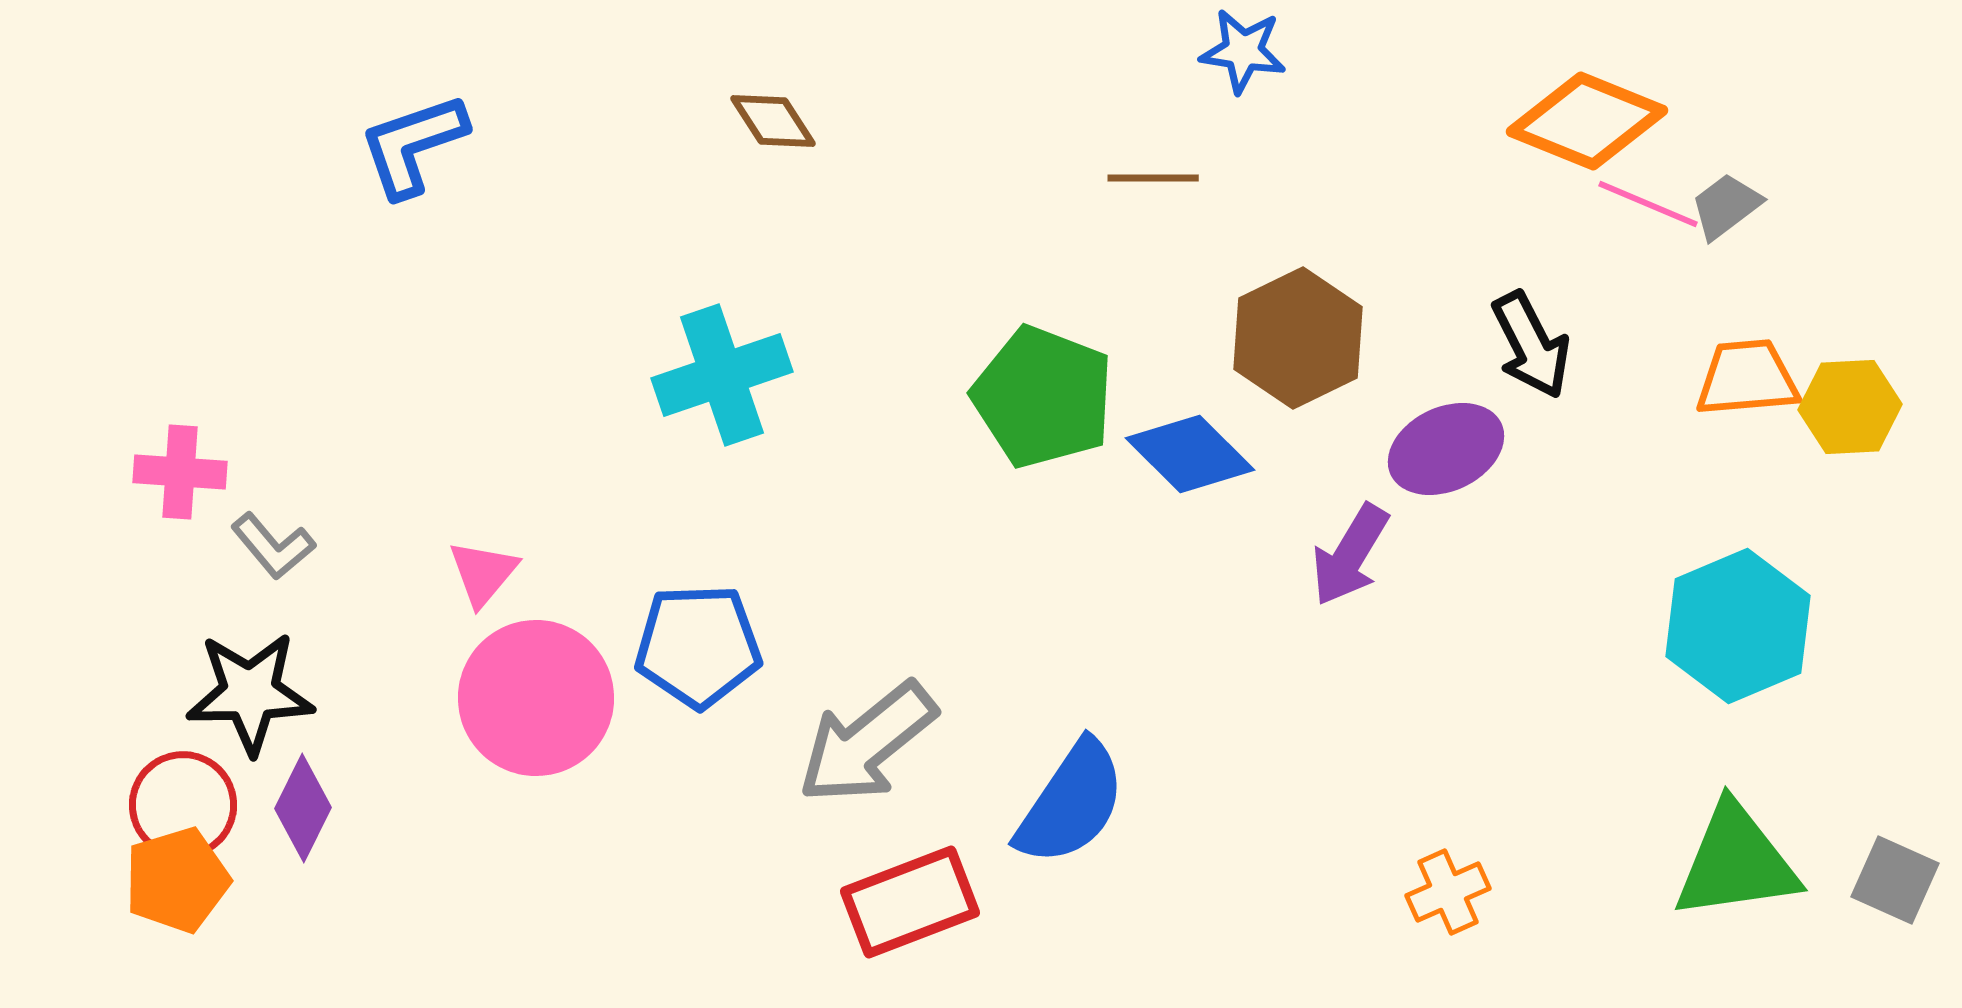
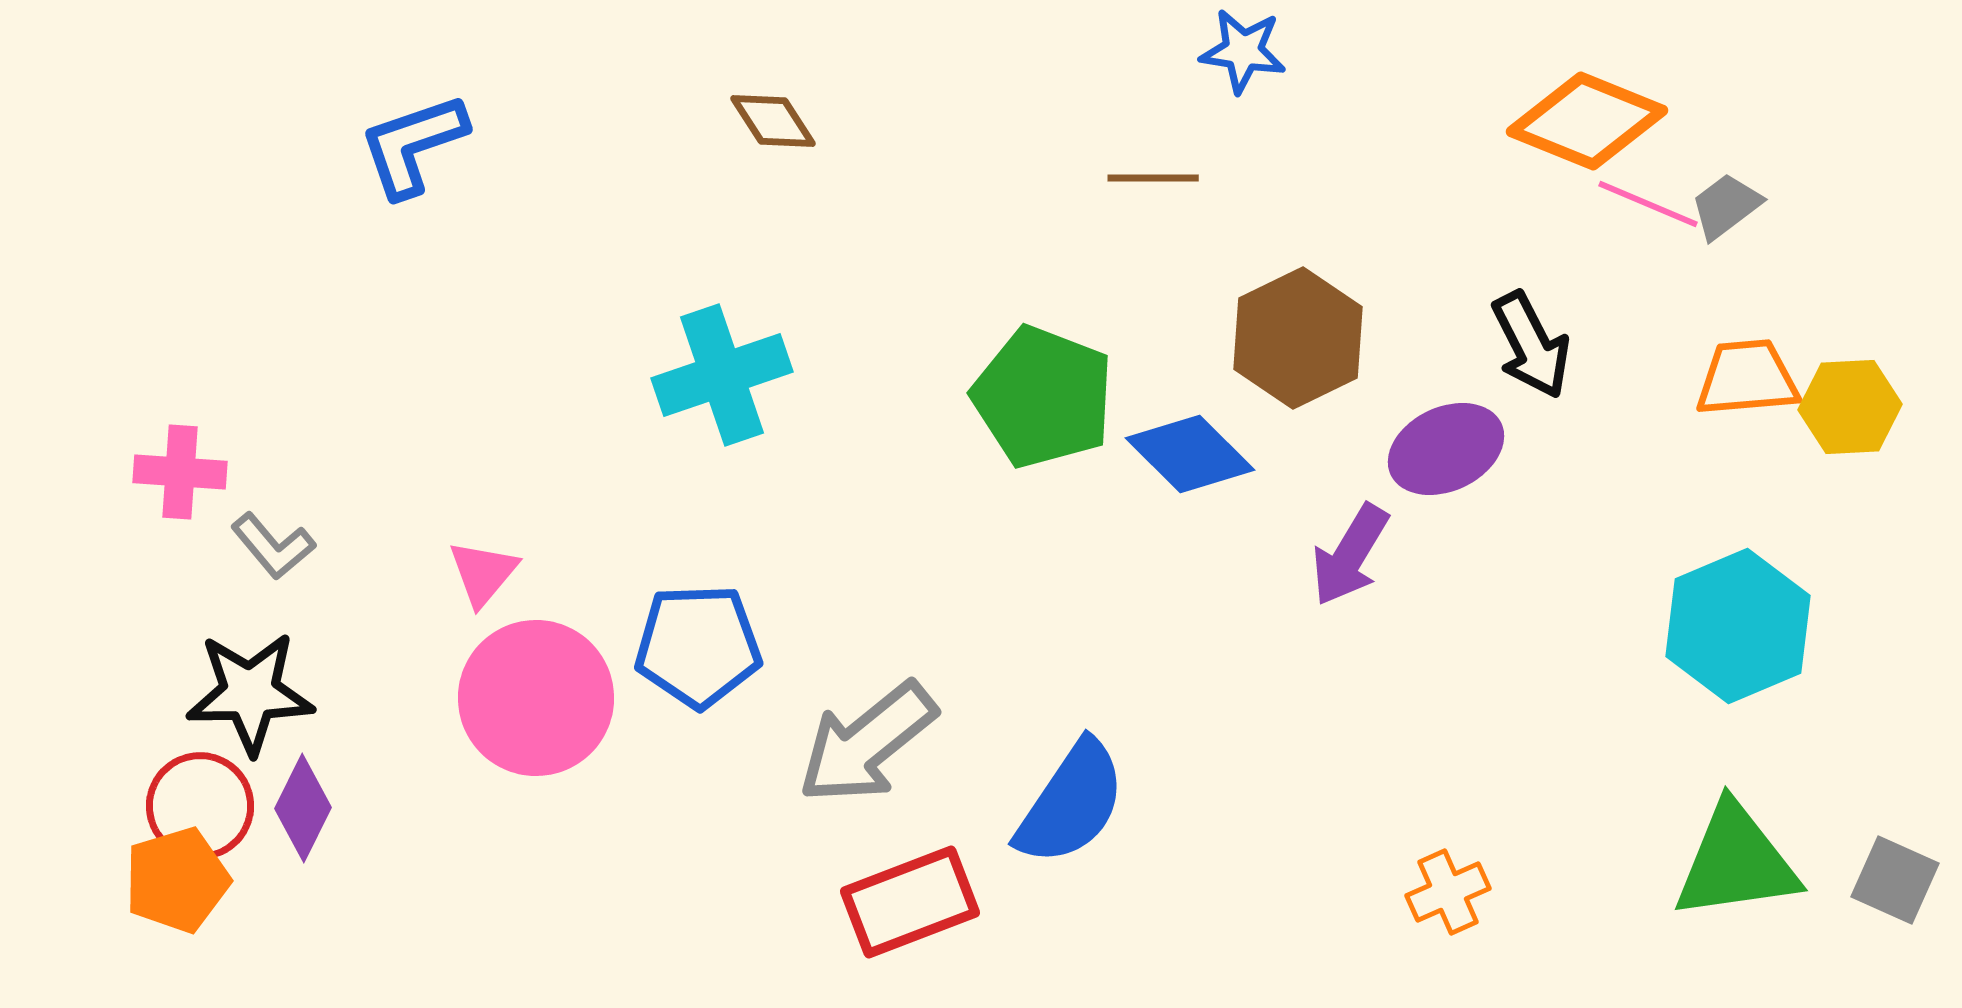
red circle: moved 17 px right, 1 px down
